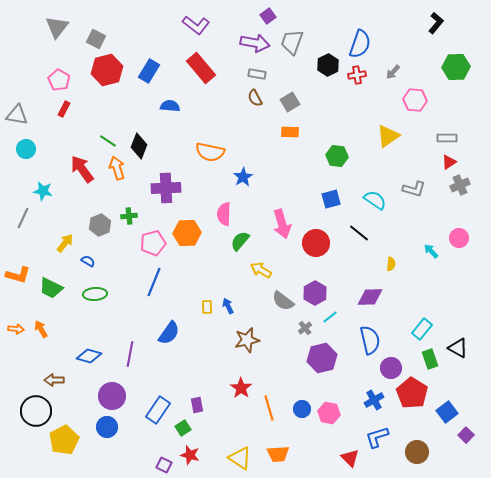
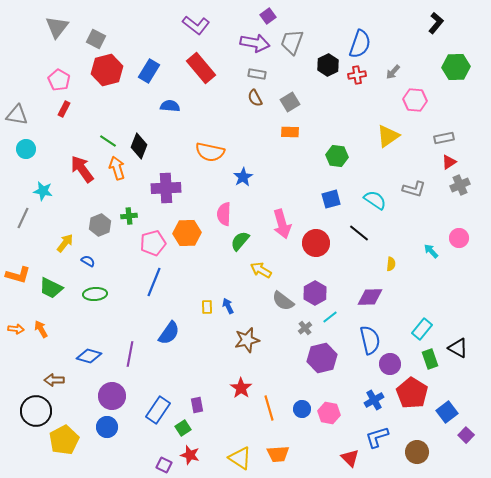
gray rectangle at (447, 138): moved 3 px left; rotated 12 degrees counterclockwise
purple circle at (391, 368): moved 1 px left, 4 px up
